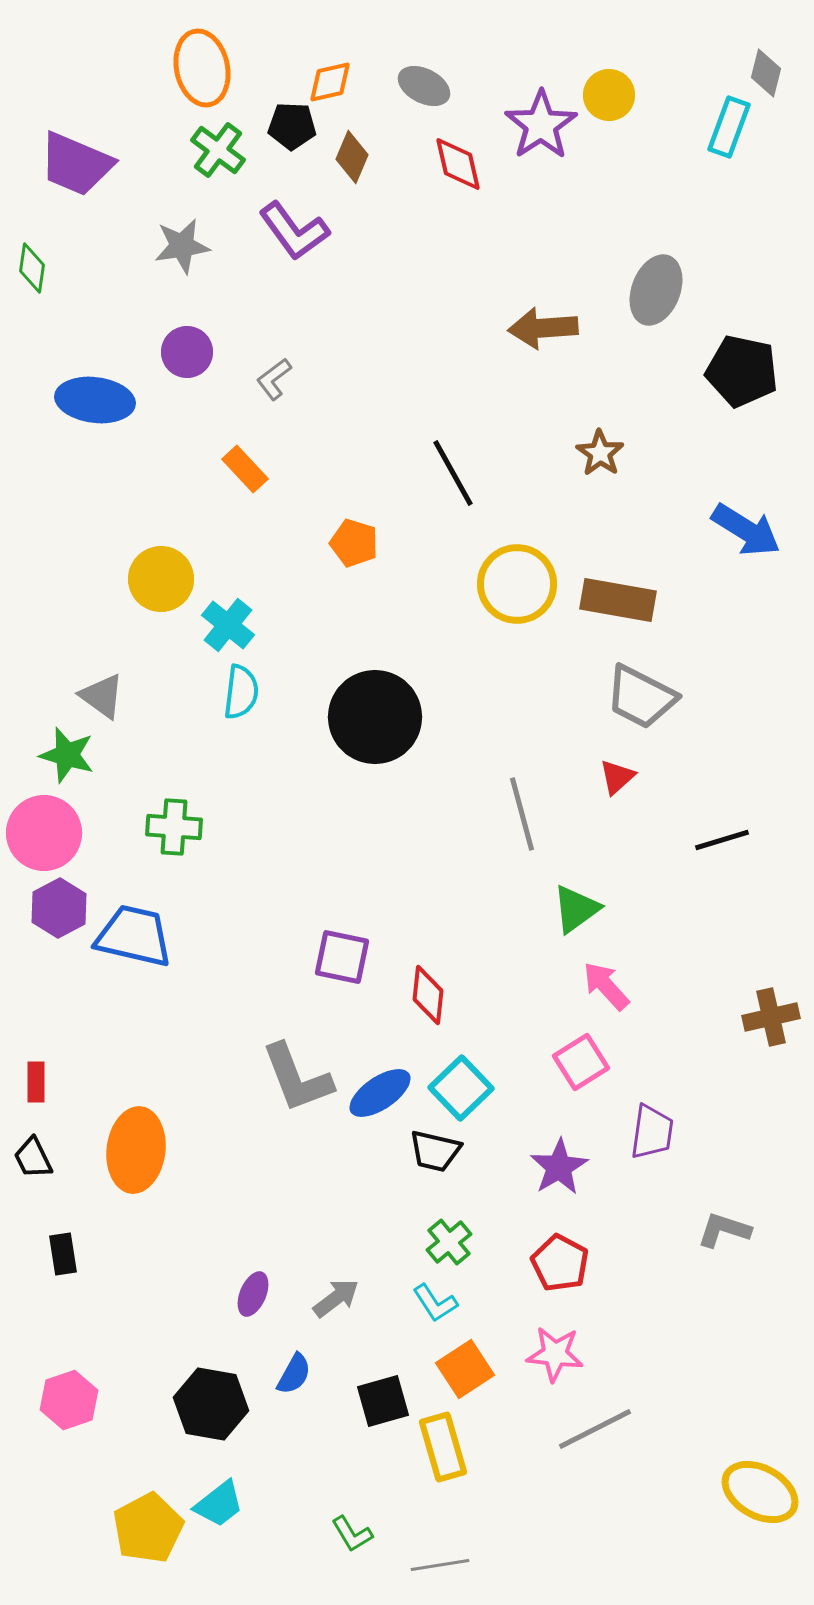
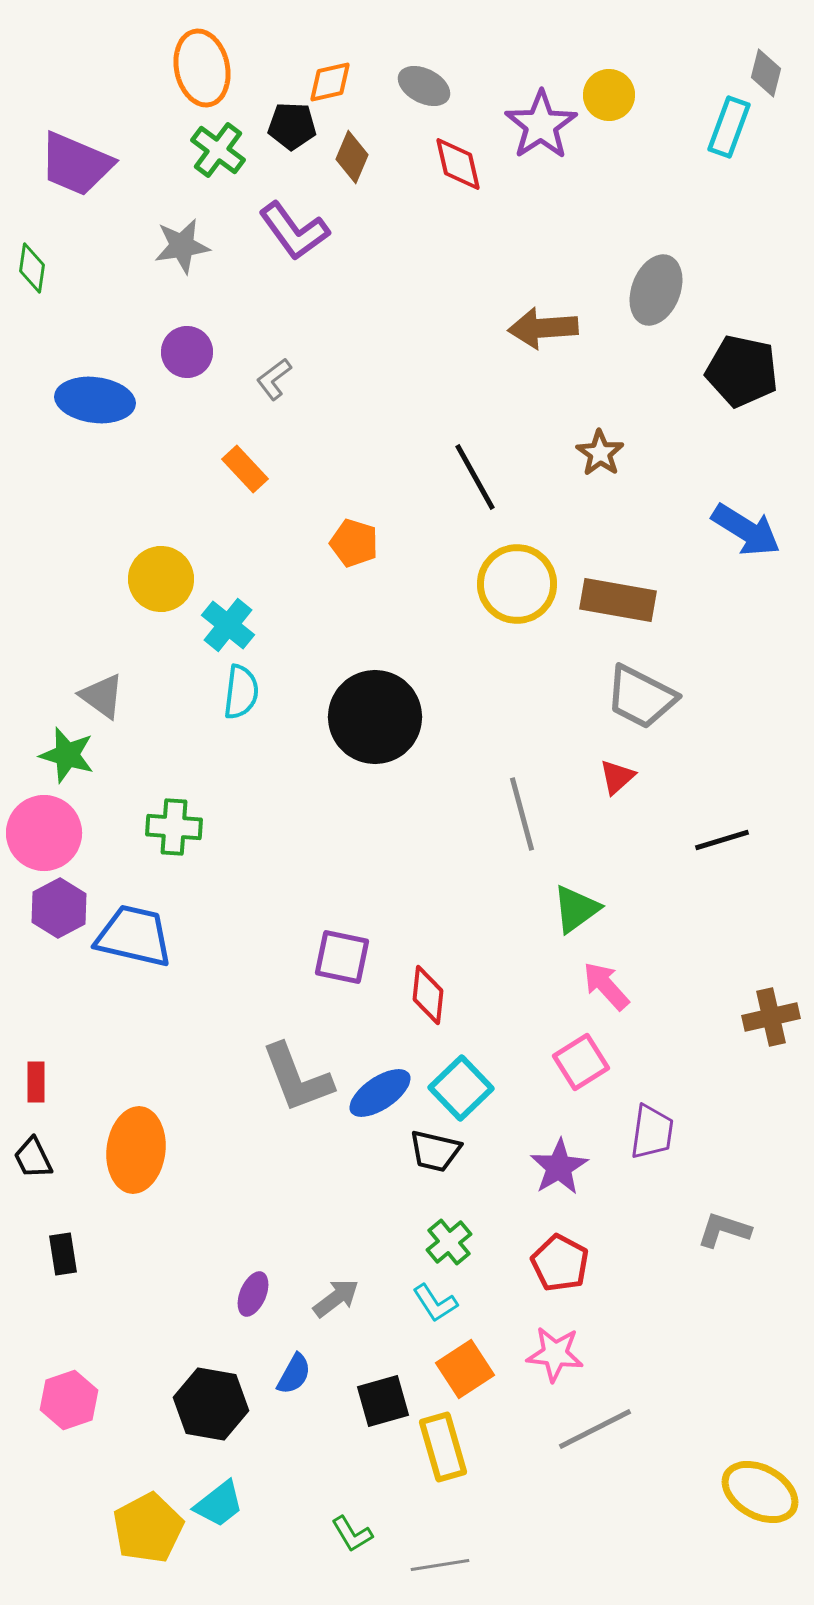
black line at (453, 473): moved 22 px right, 4 px down
